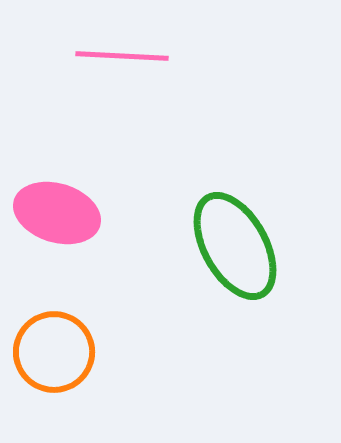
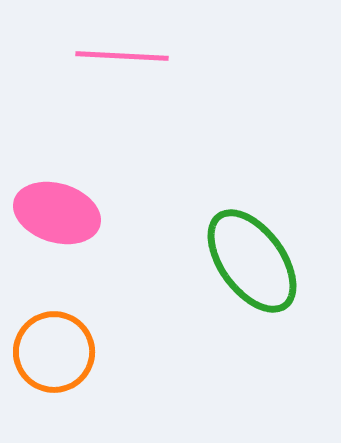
green ellipse: moved 17 px right, 15 px down; rotated 7 degrees counterclockwise
